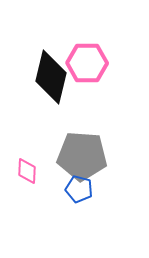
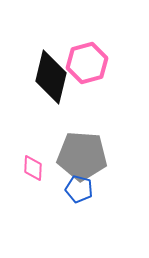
pink hexagon: rotated 15 degrees counterclockwise
pink diamond: moved 6 px right, 3 px up
